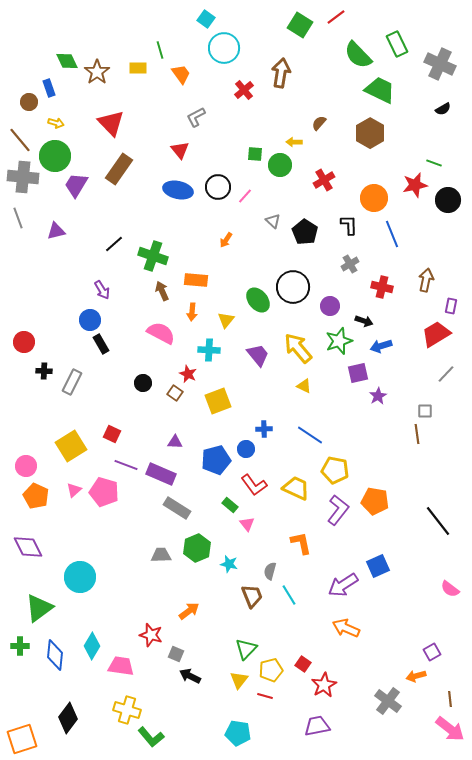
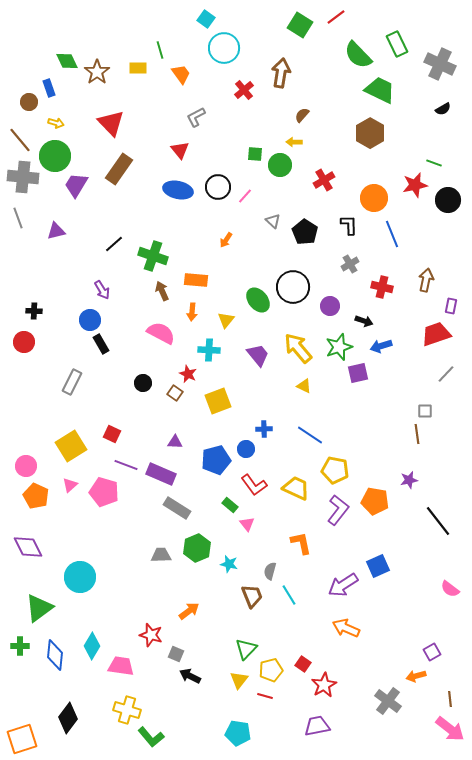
brown semicircle at (319, 123): moved 17 px left, 8 px up
red trapezoid at (436, 334): rotated 12 degrees clockwise
green star at (339, 341): moved 6 px down
black cross at (44, 371): moved 10 px left, 60 px up
purple star at (378, 396): moved 31 px right, 84 px down; rotated 18 degrees clockwise
pink triangle at (74, 490): moved 4 px left, 5 px up
